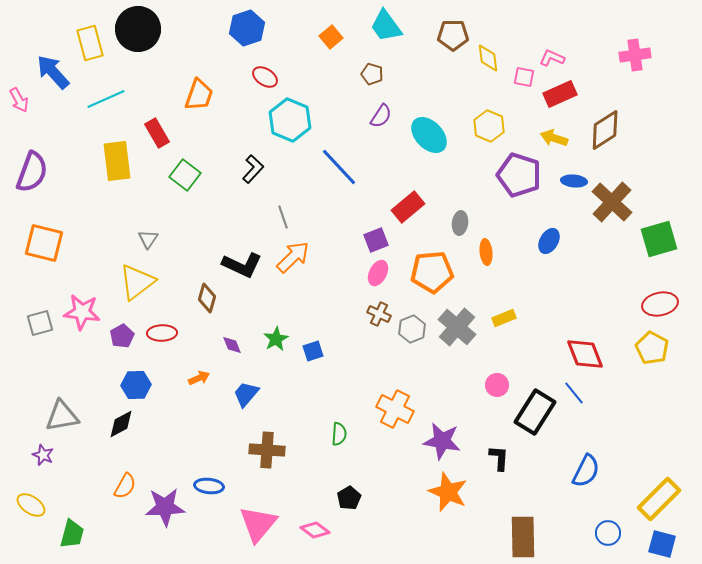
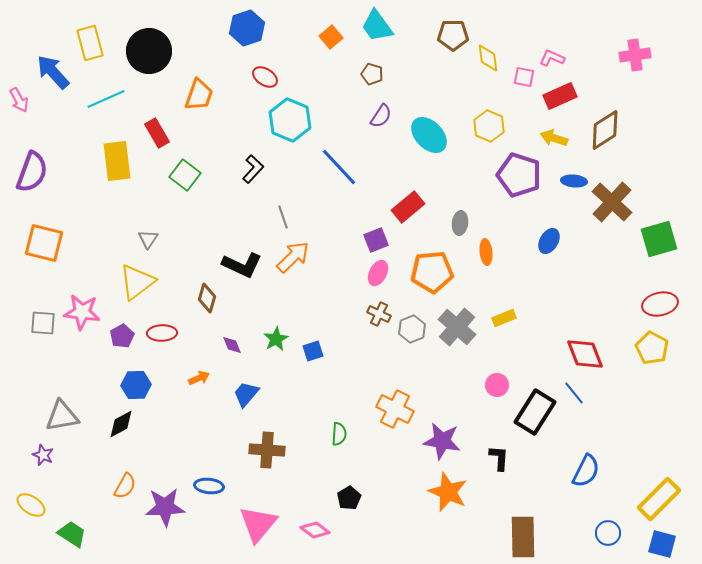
cyan trapezoid at (386, 26): moved 9 px left
black circle at (138, 29): moved 11 px right, 22 px down
red rectangle at (560, 94): moved 2 px down
gray square at (40, 323): moved 3 px right; rotated 20 degrees clockwise
green trapezoid at (72, 534): rotated 72 degrees counterclockwise
